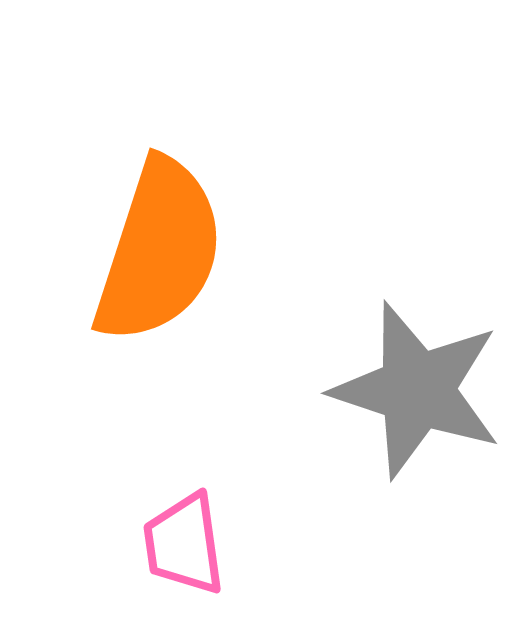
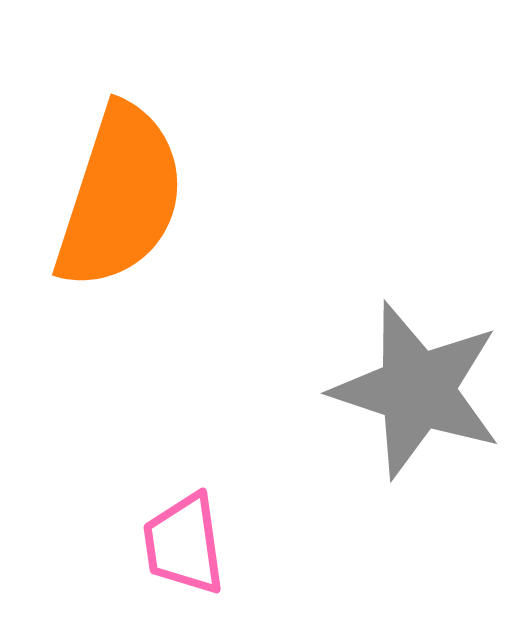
orange semicircle: moved 39 px left, 54 px up
